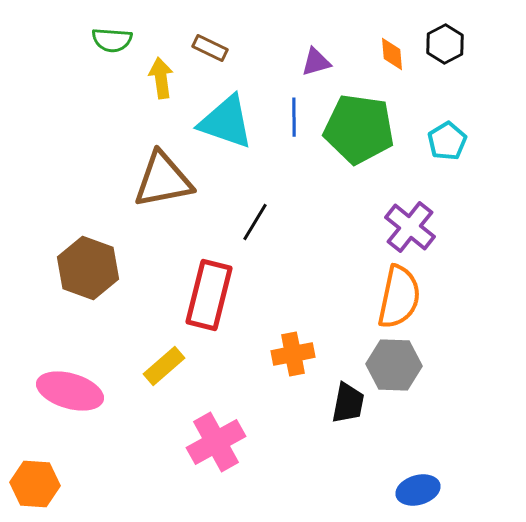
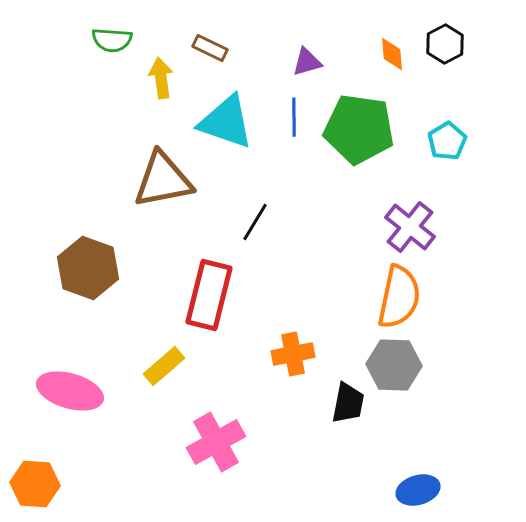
purple triangle: moved 9 px left
